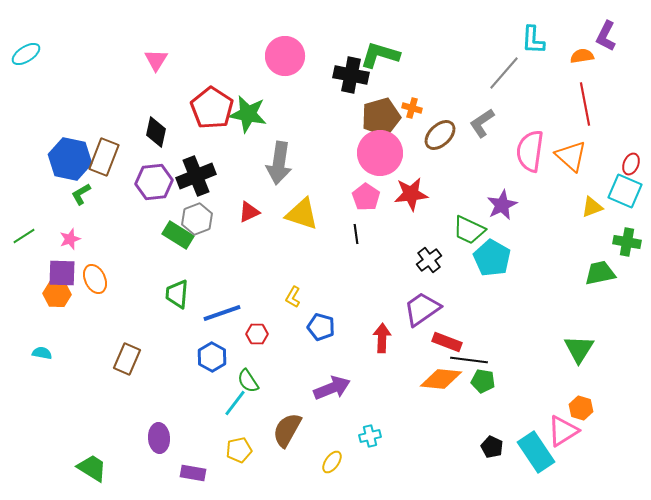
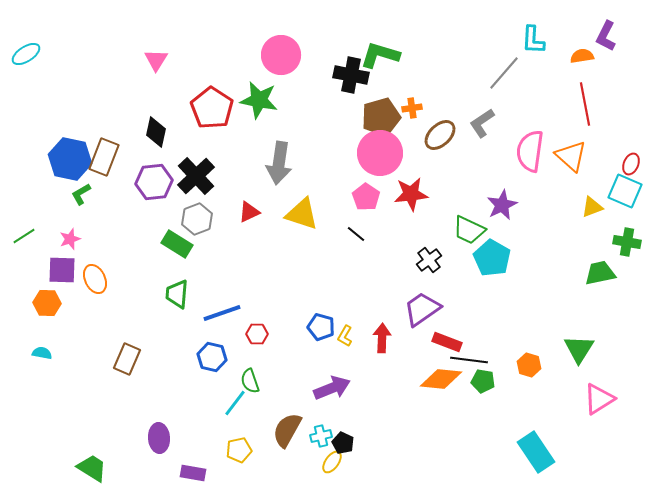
pink circle at (285, 56): moved 4 px left, 1 px up
orange cross at (412, 108): rotated 24 degrees counterclockwise
green star at (248, 114): moved 11 px right, 14 px up
black cross at (196, 176): rotated 21 degrees counterclockwise
black line at (356, 234): rotated 42 degrees counterclockwise
green rectangle at (178, 235): moved 1 px left, 9 px down
purple square at (62, 273): moved 3 px up
orange hexagon at (57, 294): moved 10 px left, 9 px down
yellow L-shape at (293, 297): moved 52 px right, 39 px down
blue hexagon at (212, 357): rotated 16 degrees counterclockwise
green semicircle at (248, 381): moved 2 px right; rotated 15 degrees clockwise
orange hexagon at (581, 408): moved 52 px left, 43 px up
pink triangle at (563, 431): moved 36 px right, 32 px up
cyan cross at (370, 436): moved 49 px left
black pentagon at (492, 447): moved 149 px left, 4 px up
